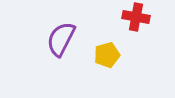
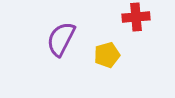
red cross: rotated 16 degrees counterclockwise
